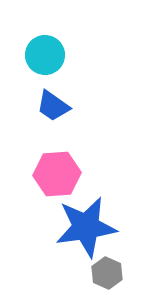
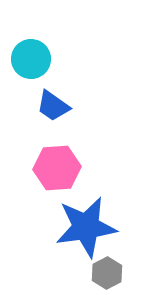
cyan circle: moved 14 px left, 4 px down
pink hexagon: moved 6 px up
gray hexagon: rotated 8 degrees clockwise
